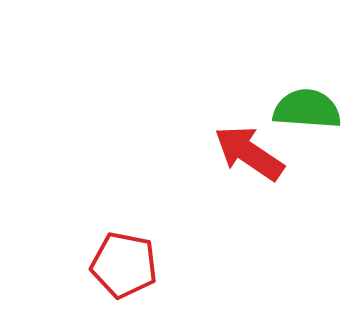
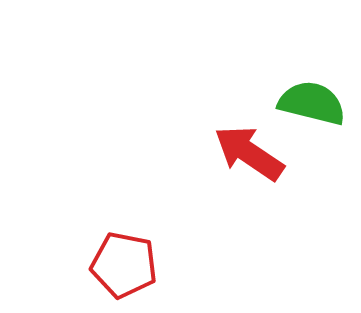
green semicircle: moved 5 px right, 6 px up; rotated 10 degrees clockwise
